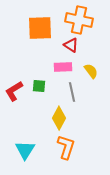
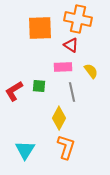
orange cross: moved 1 px left, 1 px up
